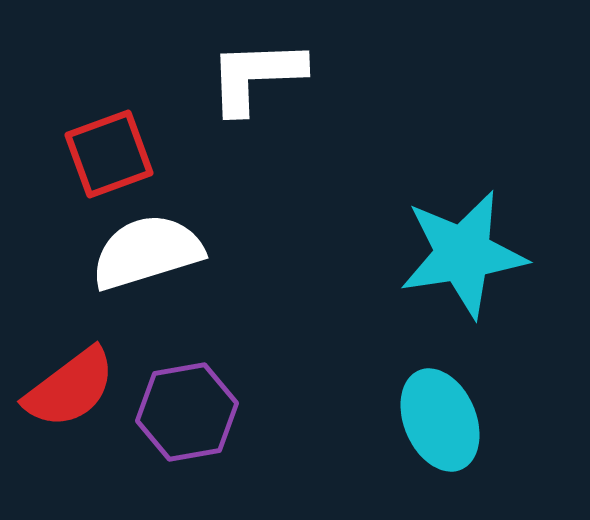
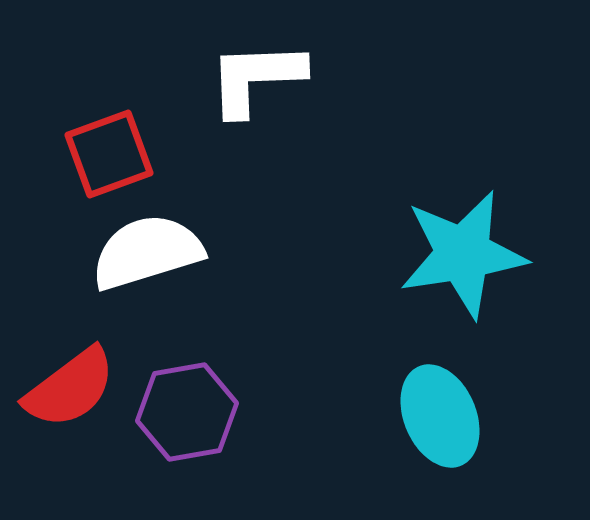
white L-shape: moved 2 px down
cyan ellipse: moved 4 px up
